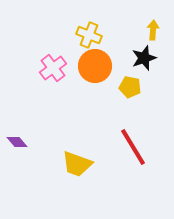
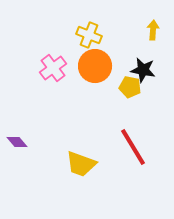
black star: moved 1 px left, 12 px down; rotated 30 degrees clockwise
yellow trapezoid: moved 4 px right
